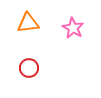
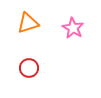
orange triangle: rotated 10 degrees counterclockwise
